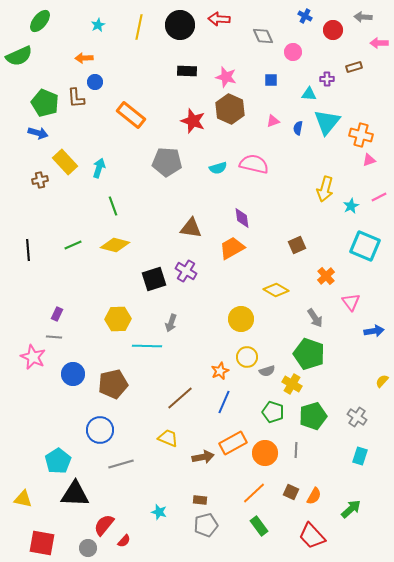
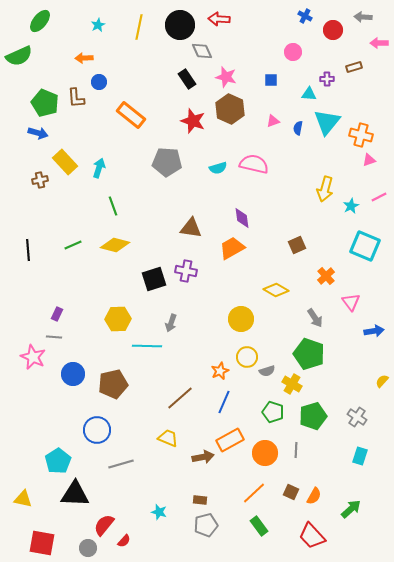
gray diamond at (263, 36): moved 61 px left, 15 px down
black rectangle at (187, 71): moved 8 px down; rotated 54 degrees clockwise
blue circle at (95, 82): moved 4 px right
purple cross at (186, 271): rotated 20 degrees counterclockwise
blue circle at (100, 430): moved 3 px left
orange rectangle at (233, 443): moved 3 px left, 3 px up
